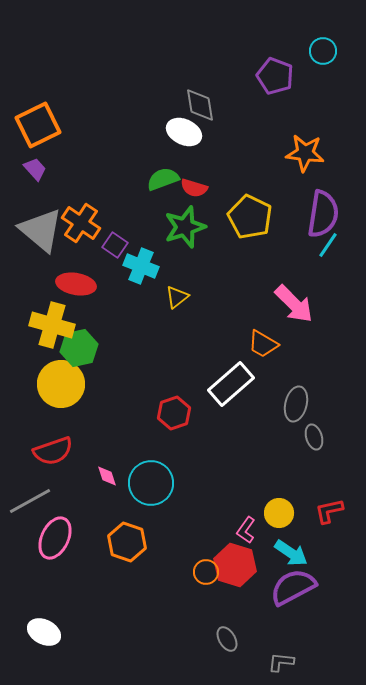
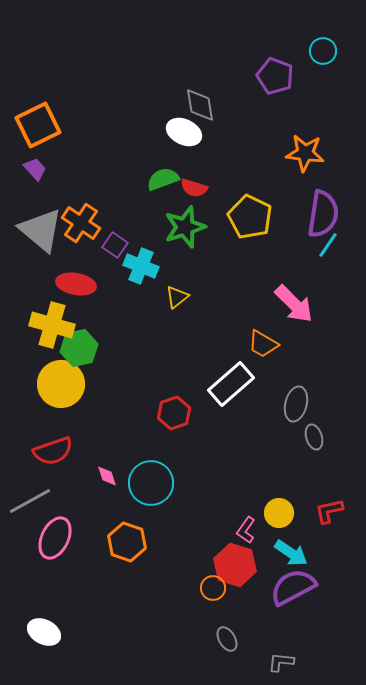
orange circle at (206, 572): moved 7 px right, 16 px down
